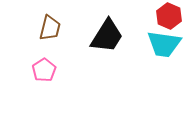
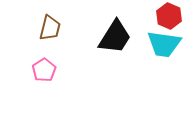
black trapezoid: moved 8 px right, 1 px down
